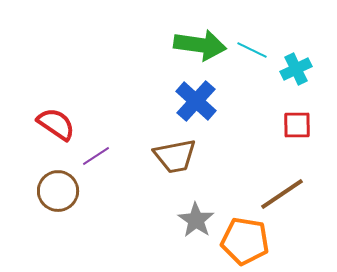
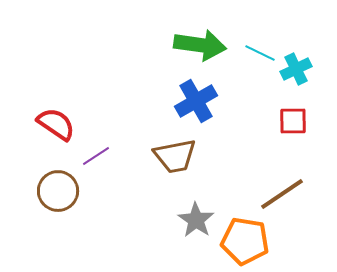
cyan line: moved 8 px right, 3 px down
blue cross: rotated 18 degrees clockwise
red square: moved 4 px left, 4 px up
